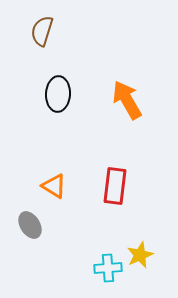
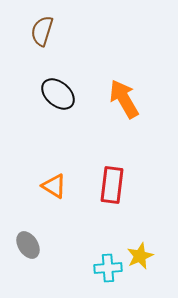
black ellipse: rotated 52 degrees counterclockwise
orange arrow: moved 3 px left, 1 px up
red rectangle: moved 3 px left, 1 px up
gray ellipse: moved 2 px left, 20 px down
yellow star: moved 1 px down
